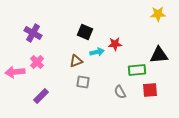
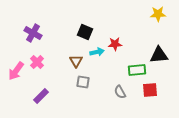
brown triangle: rotated 40 degrees counterclockwise
pink arrow: moved 1 px right, 1 px up; rotated 48 degrees counterclockwise
